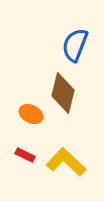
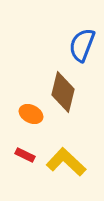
blue semicircle: moved 7 px right
brown diamond: moved 1 px up
